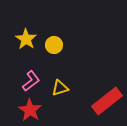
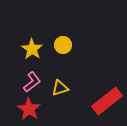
yellow star: moved 6 px right, 10 px down
yellow circle: moved 9 px right
pink L-shape: moved 1 px right, 1 px down
red star: moved 1 px left, 1 px up
